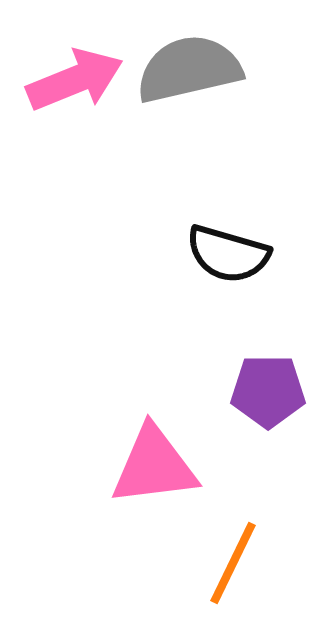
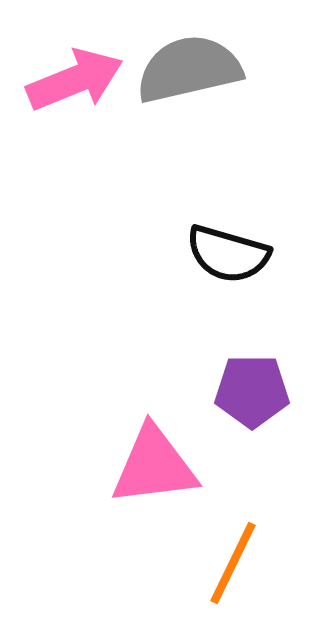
purple pentagon: moved 16 px left
